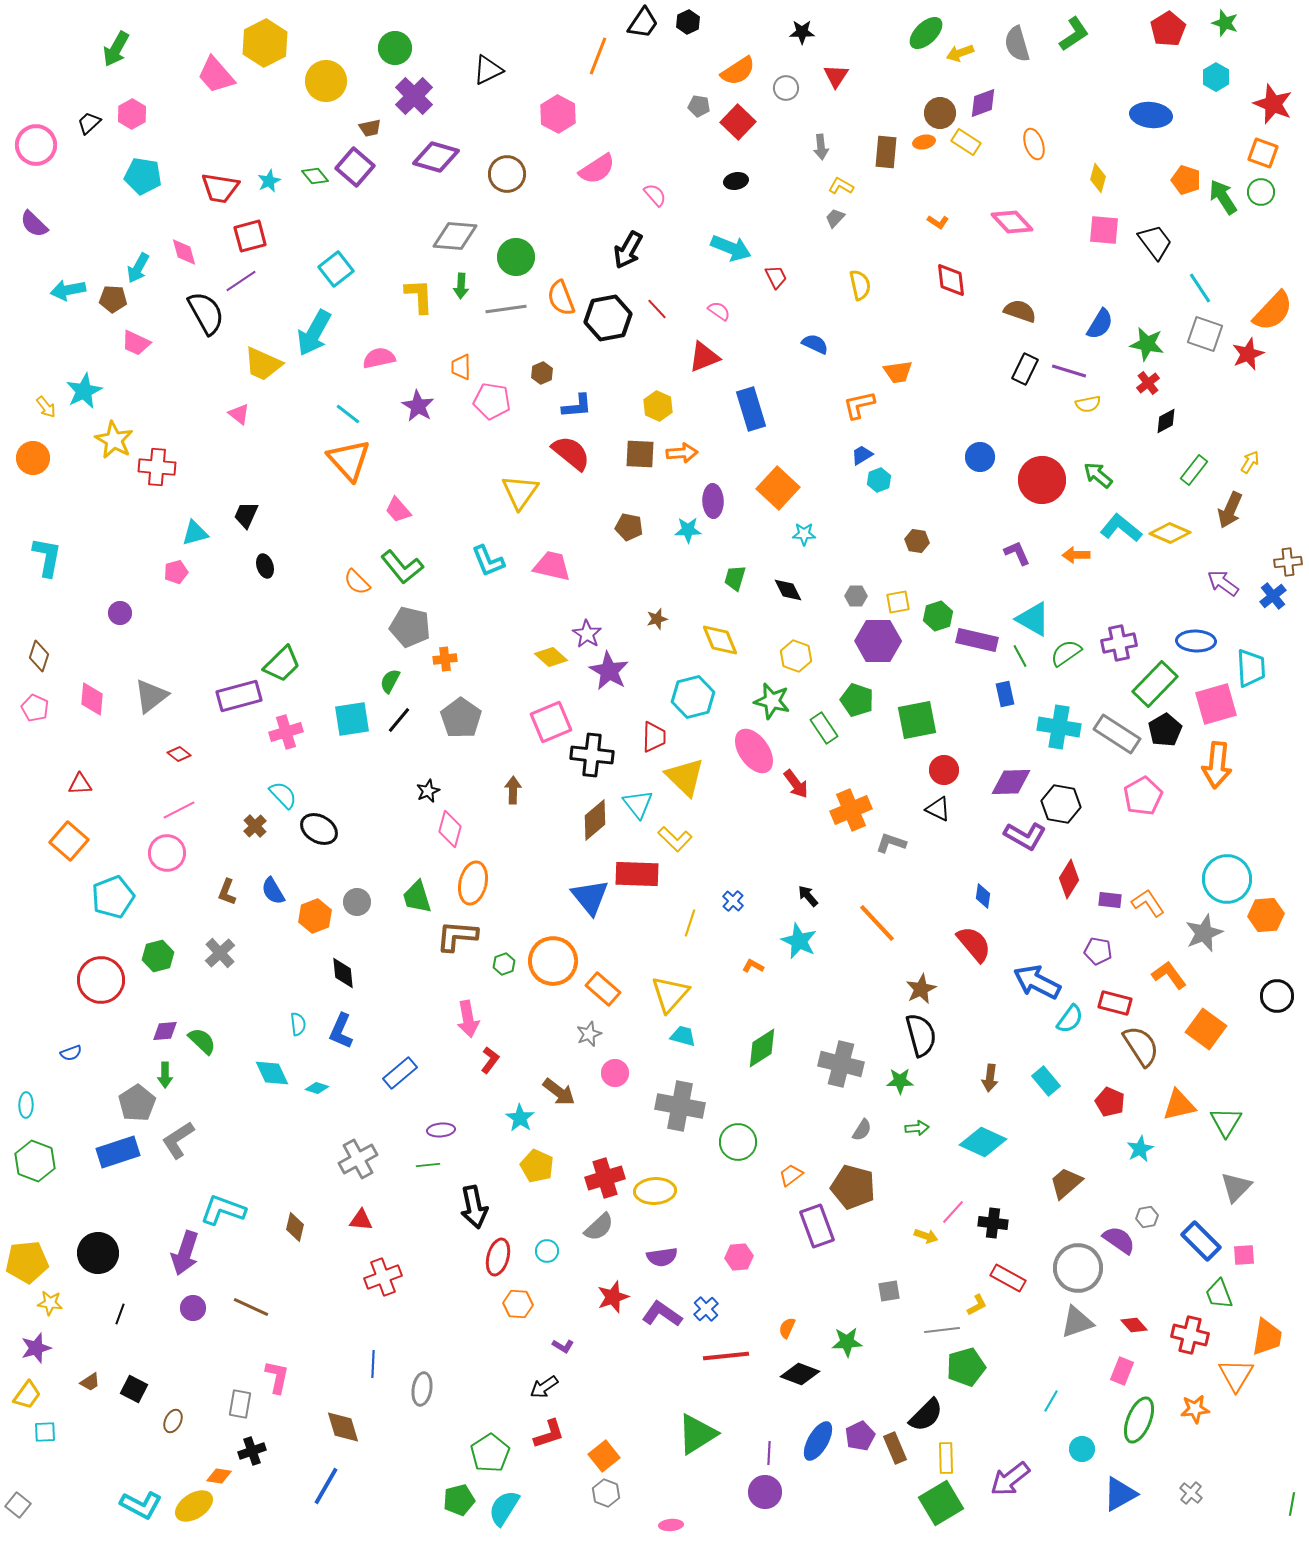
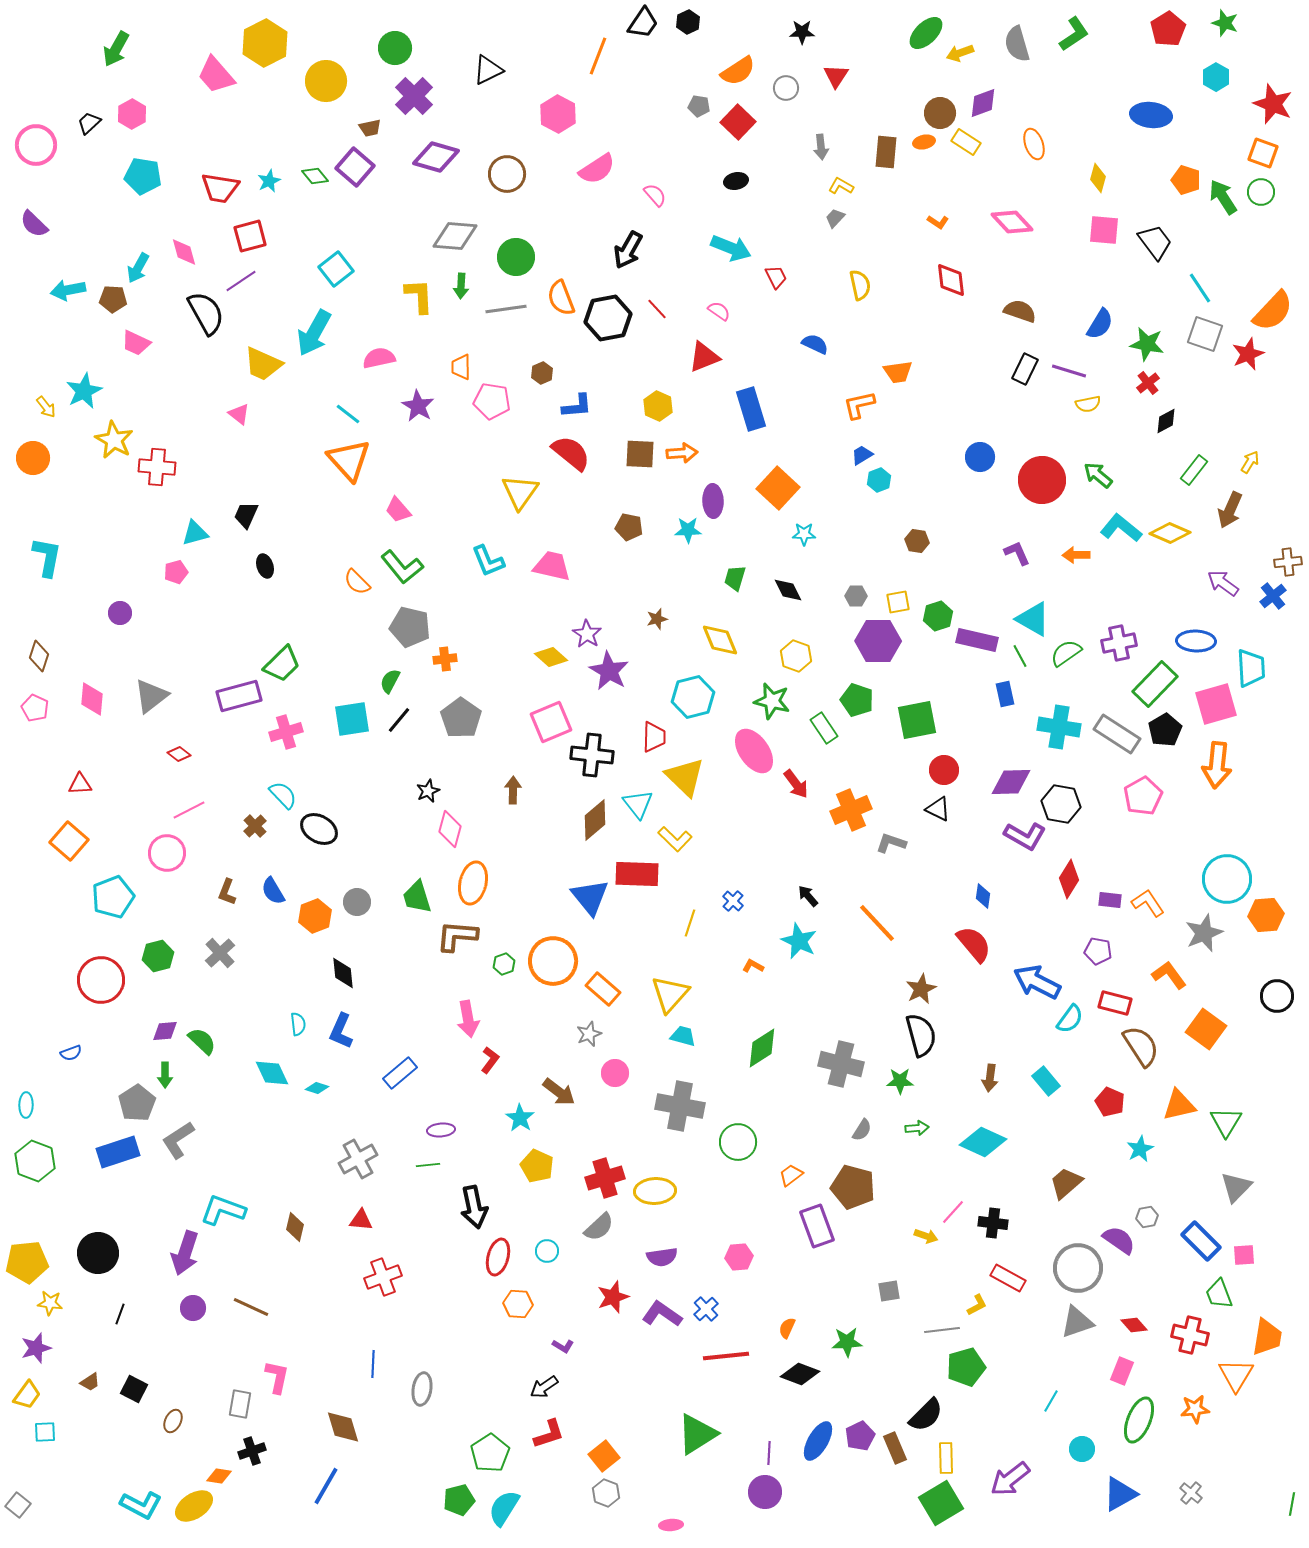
pink line at (179, 810): moved 10 px right
